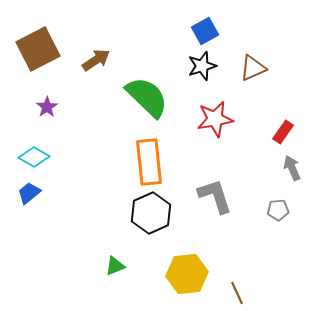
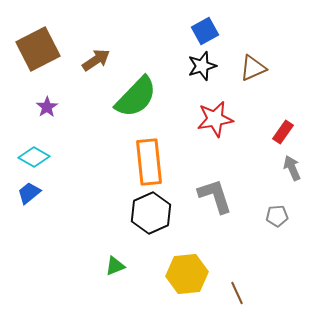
green semicircle: moved 11 px left; rotated 90 degrees clockwise
gray pentagon: moved 1 px left, 6 px down
